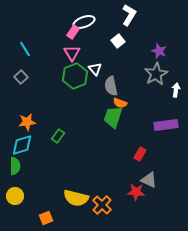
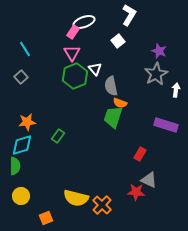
purple rectangle: rotated 25 degrees clockwise
yellow circle: moved 6 px right
